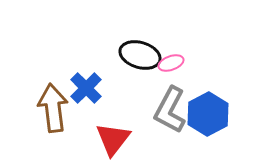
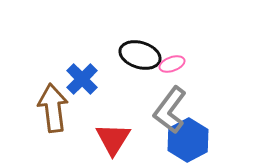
pink ellipse: moved 1 px right, 1 px down
blue cross: moved 4 px left, 9 px up
gray L-shape: rotated 9 degrees clockwise
blue hexagon: moved 20 px left, 26 px down
red triangle: rotated 6 degrees counterclockwise
